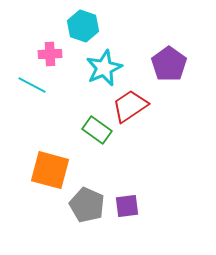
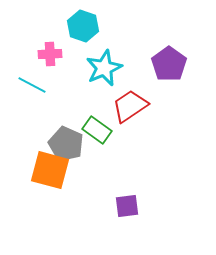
gray pentagon: moved 21 px left, 61 px up
